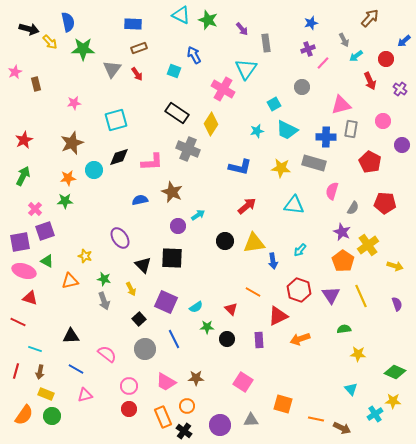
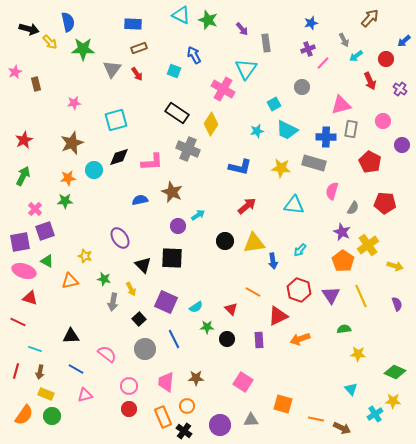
gray arrow at (104, 301): moved 9 px right, 1 px down; rotated 30 degrees clockwise
pink trapezoid at (166, 382): rotated 65 degrees clockwise
